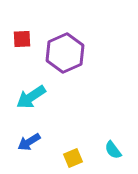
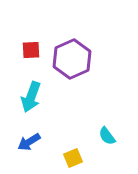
red square: moved 9 px right, 11 px down
purple hexagon: moved 7 px right, 6 px down
cyan arrow: rotated 36 degrees counterclockwise
cyan semicircle: moved 6 px left, 14 px up
